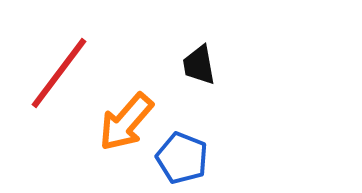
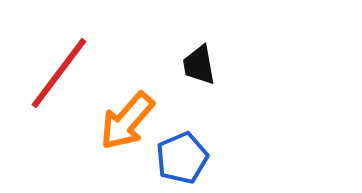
orange arrow: moved 1 px right, 1 px up
blue pentagon: rotated 27 degrees clockwise
